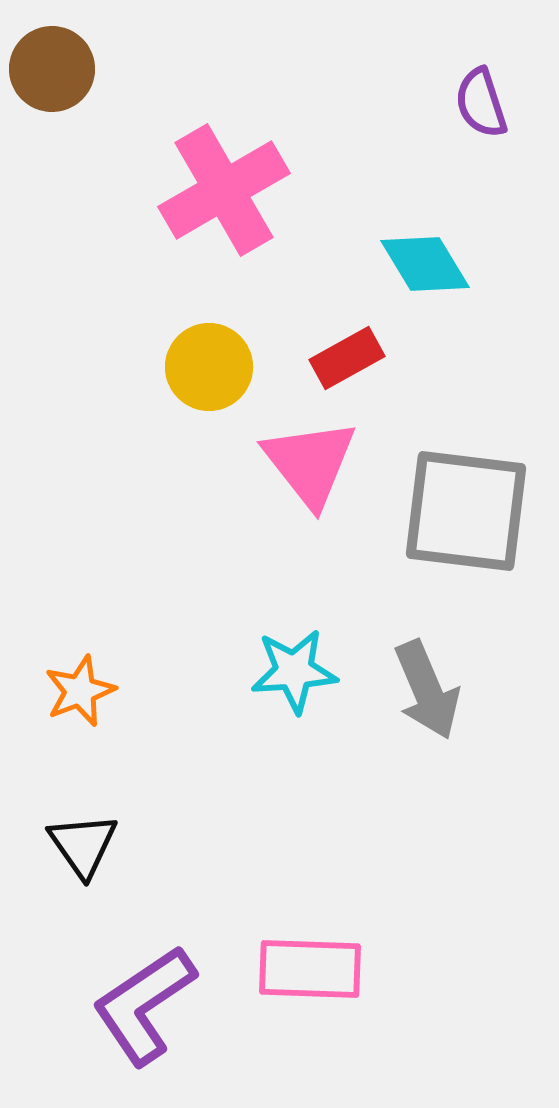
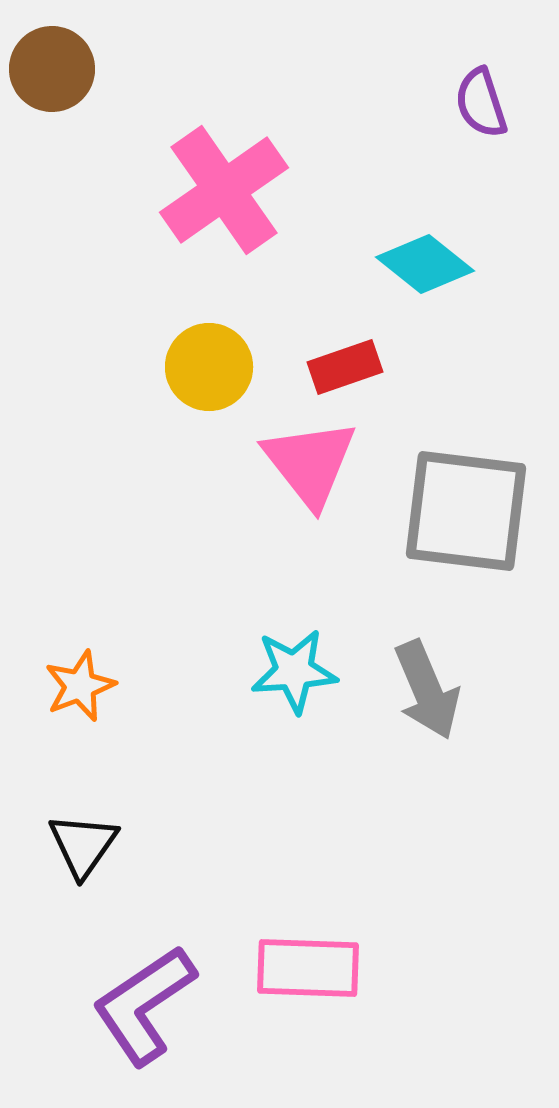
pink cross: rotated 5 degrees counterclockwise
cyan diamond: rotated 20 degrees counterclockwise
red rectangle: moved 2 px left, 9 px down; rotated 10 degrees clockwise
orange star: moved 5 px up
black triangle: rotated 10 degrees clockwise
pink rectangle: moved 2 px left, 1 px up
